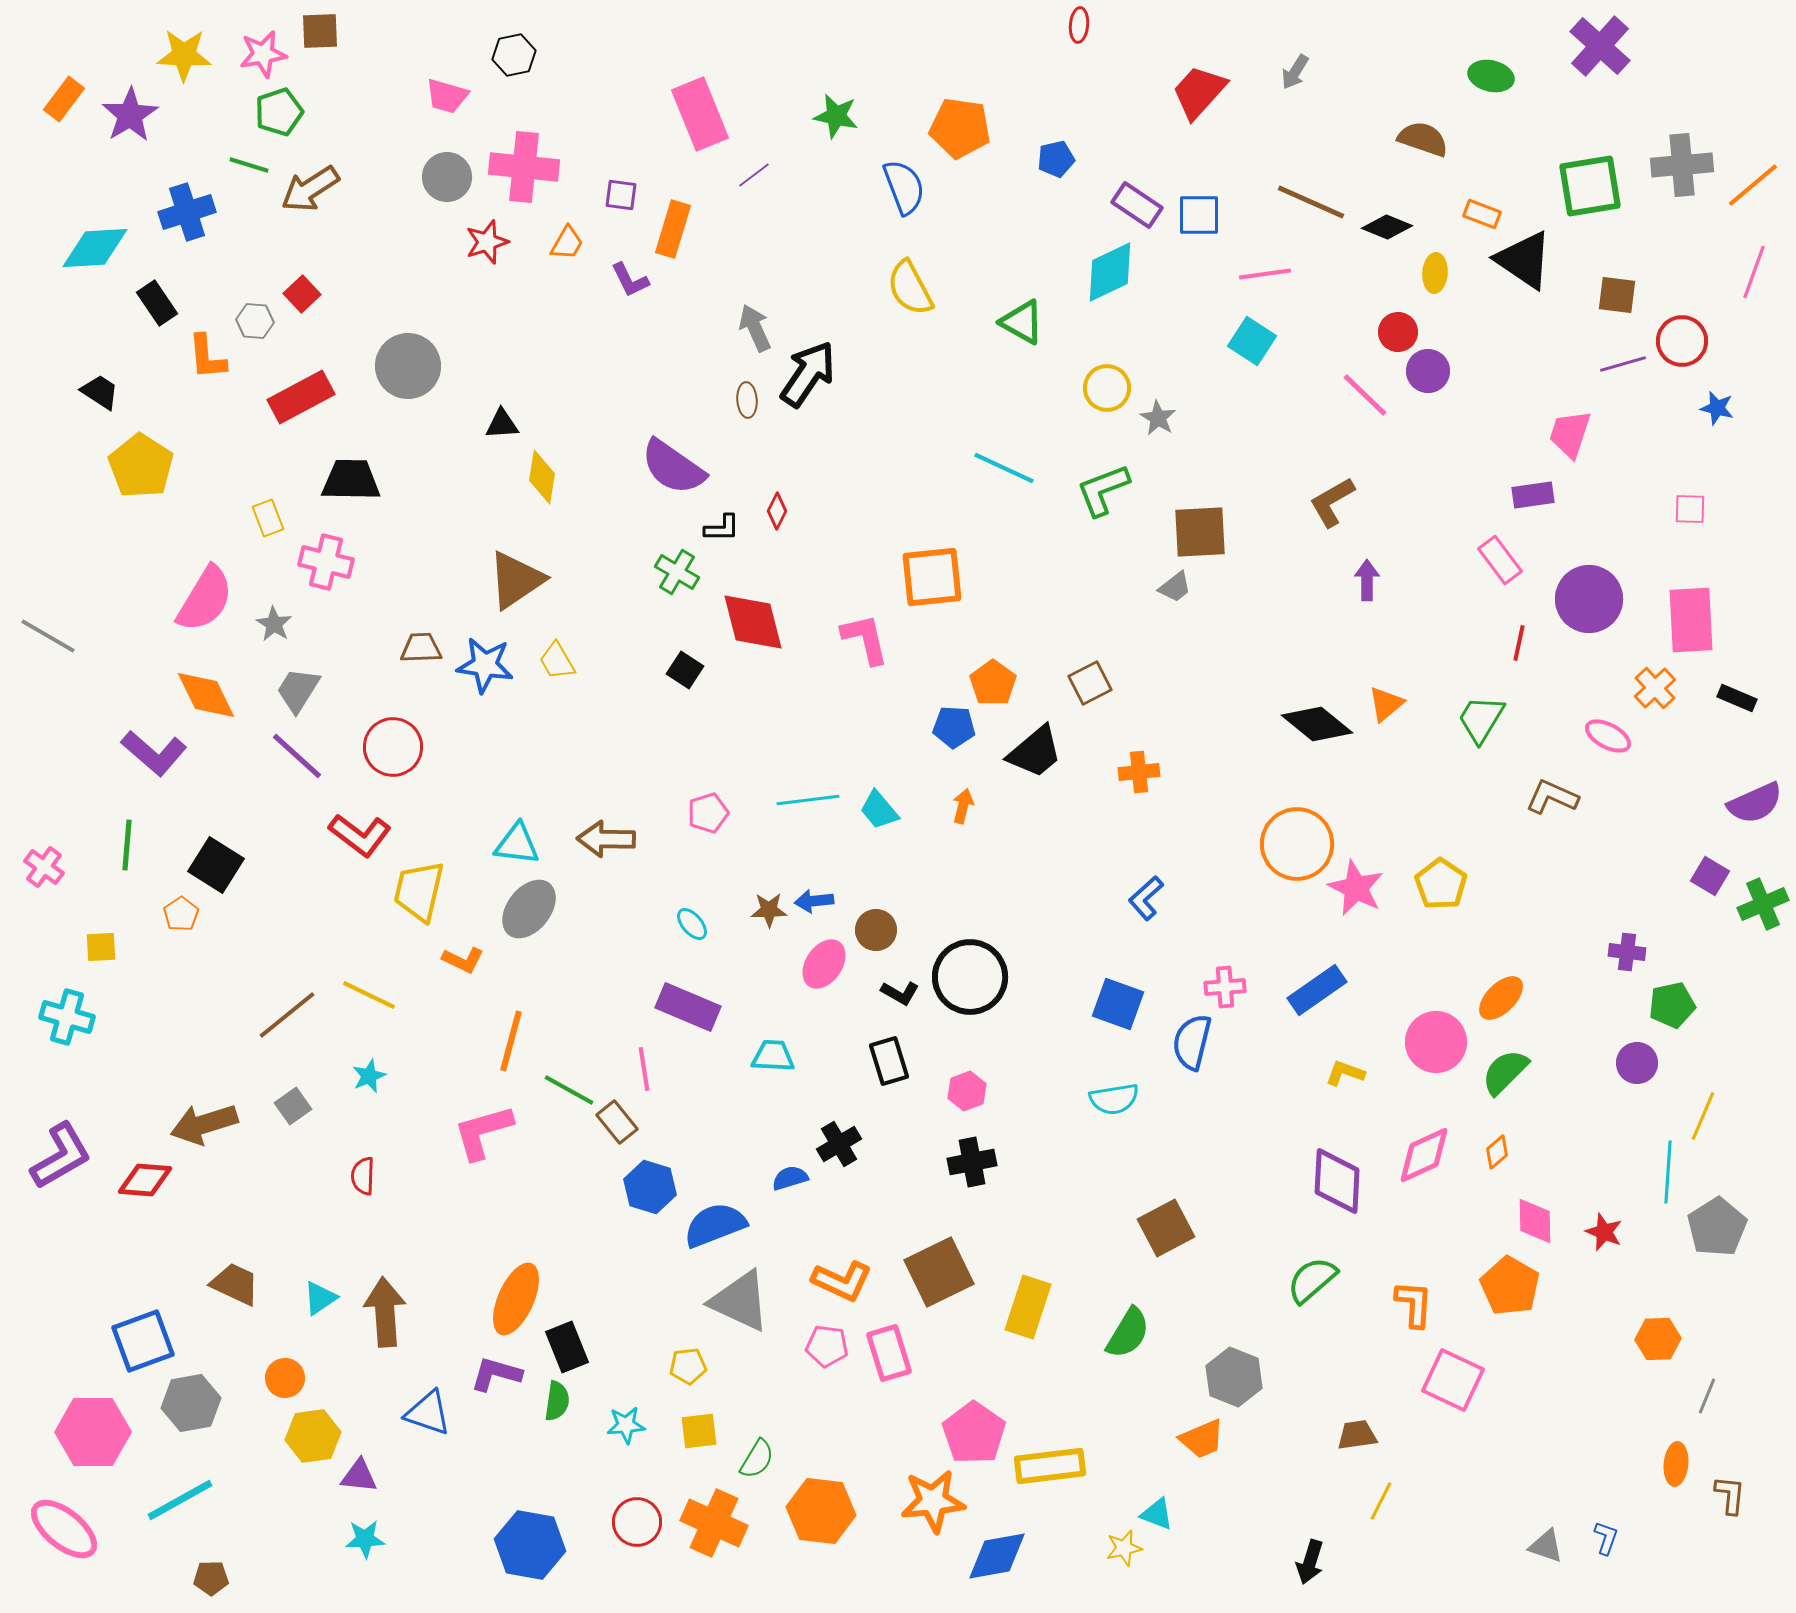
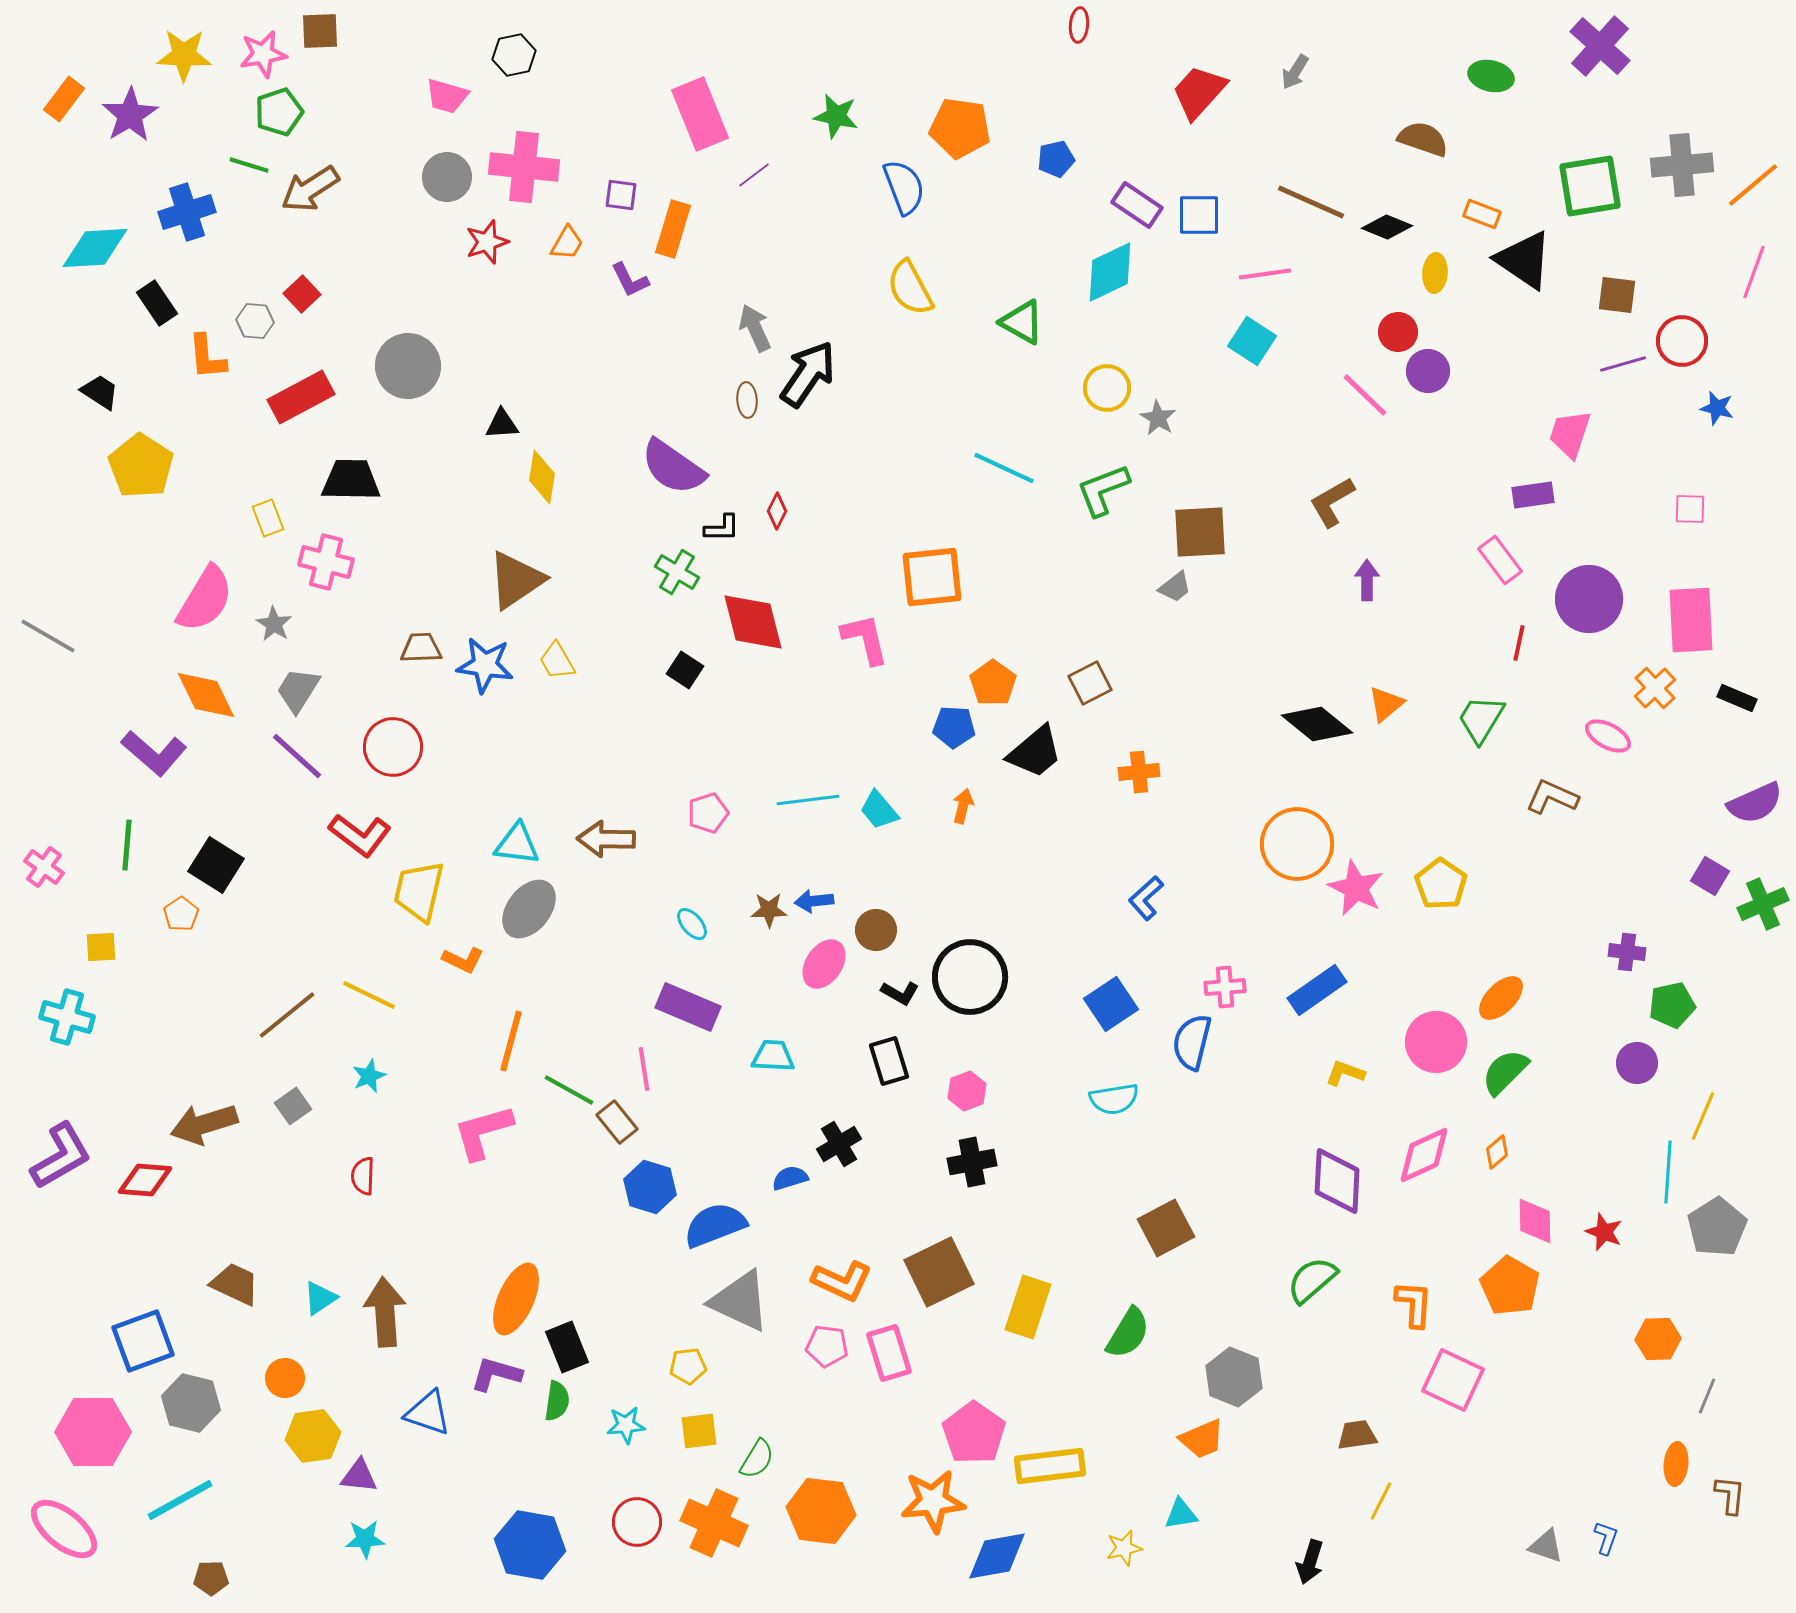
blue square at (1118, 1004): moved 7 px left; rotated 36 degrees clockwise
gray hexagon at (191, 1403): rotated 24 degrees clockwise
cyan triangle at (1157, 1514): moved 24 px right; rotated 30 degrees counterclockwise
